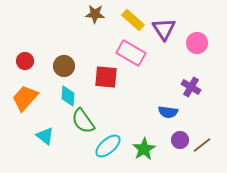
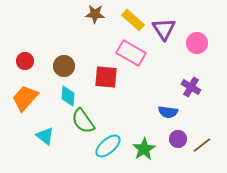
purple circle: moved 2 px left, 1 px up
